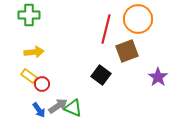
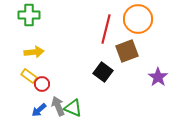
black square: moved 2 px right, 3 px up
gray arrow: rotated 78 degrees counterclockwise
blue arrow: rotated 84 degrees clockwise
